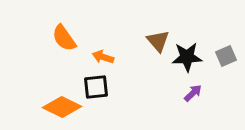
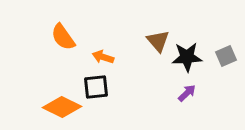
orange semicircle: moved 1 px left, 1 px up
purple arrow: moved 6 px left
